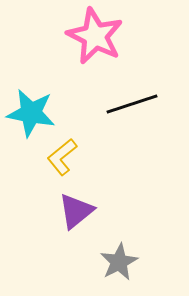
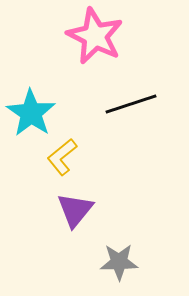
black line: moved 1 px left
cyan star: rotated 24 degrees clockwise
purple triangle: moved 1 px left, 1 px up; rotated 12 degrees counterclockwise
gray star: rotated 27 degrees clockwise
